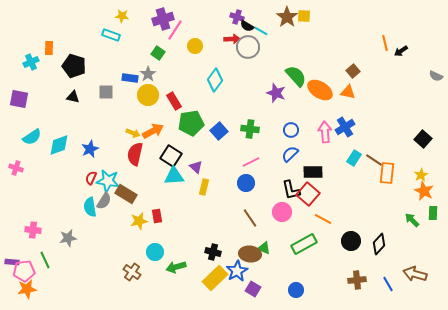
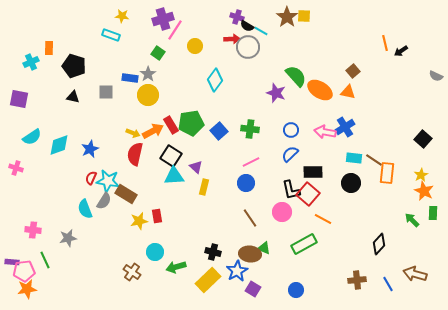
red rectangle at (174, 101): moved 3 px left, 24 px down
pink arrow at (325, 132): rotated 75 degrees counterclockwise
cyan rectangle at (354, 158): rotated 63 degrees clockwise
cyan semicircle at (90, 207): moved 5 px left, 2 px down; rotated 12 degrees counterclockwise
black circle at (351, 241): moved 58 px up
yellow rectangle at (215, 278): moved 7 px left, 2 px down
